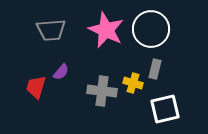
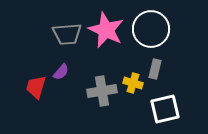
gray trapezoid: moved 16 px right, 4 px down
gray cross: rotated 16 degrees counterclockwise
